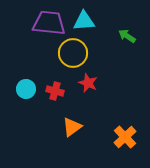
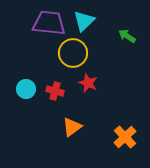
cyan triangle: rotated 40 degrees counterclockwise
